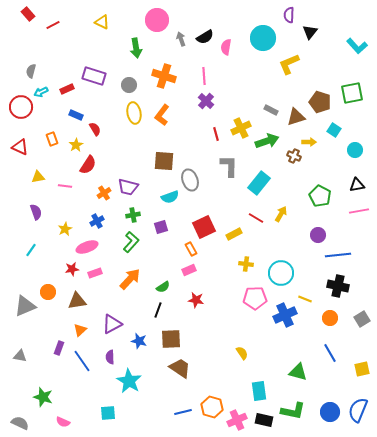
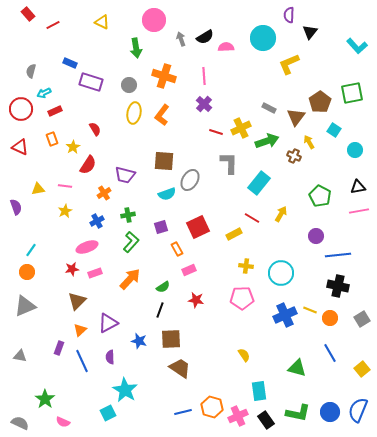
pink circle at (157, 20): moved 3 px left
pink semicircle at (226, 47): rotated 77 degrees clockwise
purple rectangle at (94, 76): moved 3 px left, 6 px down
red rectangle at (67, 89): moved 12 px left, 22 px down
cyan arrow at (41, 92): moved 3 px right, 1 px down
purple cross at (206, 101): moved 2 px left, 3 px down
brown pentagon at (320, 102): rotated 20 degrees clockwise
red circle at (21, 107): moved 2 px down
gray rectangle at (271, 110): moved 2 px left, 2 px up
yellow ellipse at (134, 113): rotated 20 degrees clockwise
blue rectangle at (76, 115): moved 6 px left, 52 px up
brown triangle at (296, 117): rotated 36 degrees counterclockwise
red line at (216, 134): moved 2 px up; rotated 56 degrees counterclockwise
yellow arrow at (309, 142): rotated 120 degrees counterclockwise
yellow star at (76, 145): moved 3 px left, 2 px down
gray L-shape at (229, 166): moved 3 px up
yellow triangle at (38, 177): moved 12 px down
gray ellipse at (190, 180): rotated 50 degrees clockwise
black triangle at (357, 185): moved 1 px right, 2 px down
purple trapezoid at (128, 187): moved 3 px left, 12 px up
cyan semicircle at (170, 197): moved 3 px left, 3 px up
purple semicircle at (36, 212): moved 20 px left, 5 px up
green cross at (133, 215): moved 5 px left
red line at (256, 218): moved 4 px left
red square at (204, 227): moved 6 px left
yellow star at (65, 229): moved 18 px up
purple circle at (318, 235): moved 2 px left, 1 px down
orange rectangle at (191, 249): moved 14 px left
yellow cross at (246, 264): moved 2 px down
orange circle at (48, 292): moved 21 px left, 20 px up
pink pentagon at (255, 298): moved 13 px left
yellow line at (305, 299): moved 5 px right, 11 px down
brown triangle at (77, 301): rotated 36 degrees counterclockwise
black line at (158, 310): moved 2 px right
purple triangle at (112, 324): moved 4 px left, 1 px up
yellow semicircle at (242, 353): moved 2 px right, 2 px down
blue line at (82, 361): rotated 10 degrees clockwise
yellow square at (362, 369): rotated 28 degrees counterclockwise
green triangle at (298, 372): moved 1 px left, 4 px up
cyan star at (129, 381): moved 4 px left, 9 px down
green star at (43, 397): moved 2 px right, 2 px down; rotated 18 degrees clockwise
green L-shape at (293, 411): moved 5 px right, 2 px down
cyan square at (108, 413): rotated 21 degrees counterclockwise
pink cross at (237, 420): moved 1 px right, 4 px up
black rectangle at (264, 420): moved 2 px right; rotated 42 degrees clockwise
